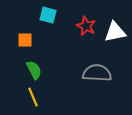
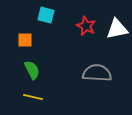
cyan square: moved 2 px left
white triangle: moved 2 px right, 3 px up
green semicircle: moved 2 px left
yellow line: rotated 54 degrees counterclockwise
